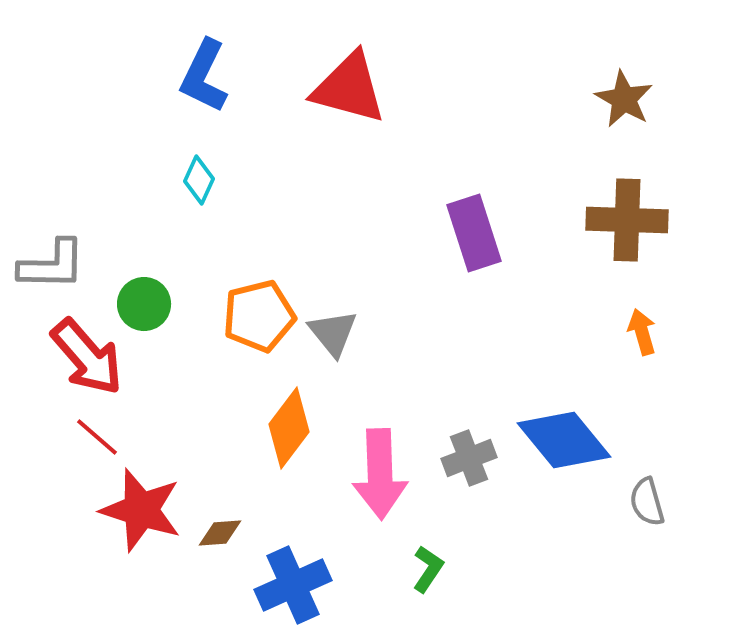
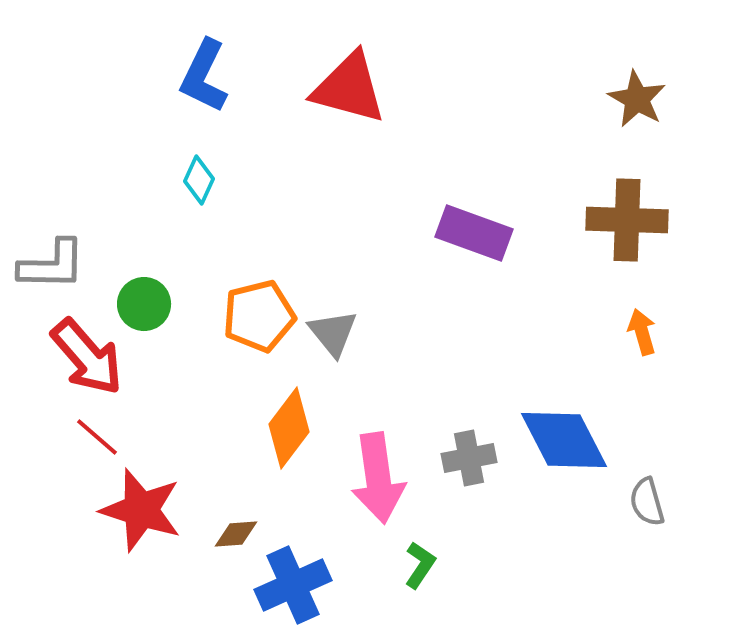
brown star: moved 13 px right
purple rectangle: rotated 52 degrees counterclockwise
blue diamond: rotated 12 degrees clockwise
gray cross: rotated 10 degrees clockwise
pink arrow: moved 2 px left, 4 px down; rotated 6 degrees counterclockwise
brown diamond: moved 16 px right, 1 px down
green L-shape: moved 8 px left, 4 px up
